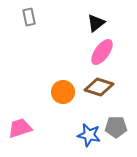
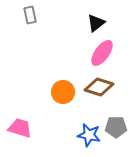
gray rectangle: moved 1 px right, 2 px up
pink ellipse: moved 1 px down
pink trapezoid: rotated 35 degrees clockwise
